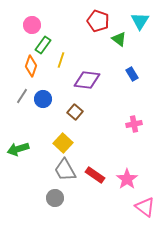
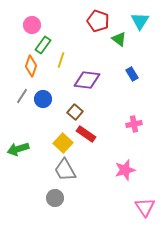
red rectangle: moved 9 px left, 41 px up
pink star: moved 2 px left, 9 px up; rotated 20 degrees clockwise
pink triangle: rotated 20 degrees clockwise
